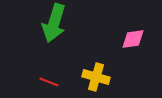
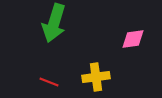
yellow cross: rotated 24 degrees counterclockwise
